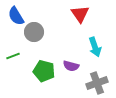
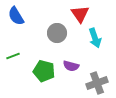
gray circle: moved 23 px right, 1 px down
cyan arrow: moved 9 px up
